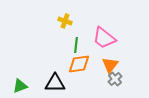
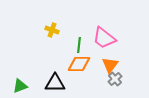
yellow cross: moved 13 px left, 9 px down
green line: moved 3 px right
orange diamond: rotated 10 degrees clockwise
